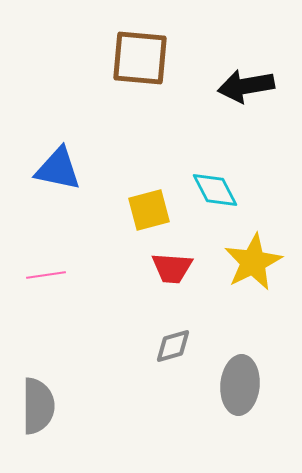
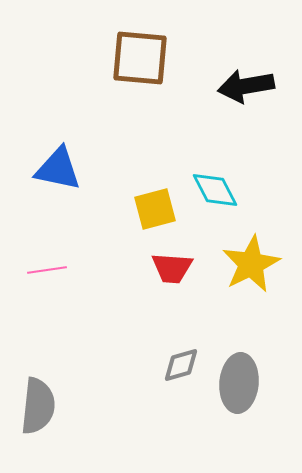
yellow square: moved 6 px right, 1 px up
yellow star: moved 2 px left, 2 px down
pink line: moved 1 px right, 5 px up
gray diamond: moved 8 px right, 19 px down
gray ellipse: moved 1 px left, 2 px up
gray semicircle: rotated 6 degrees clockwise
